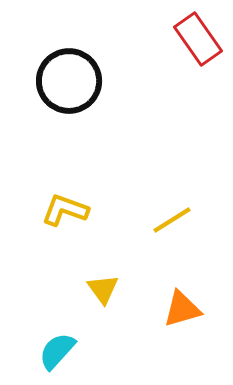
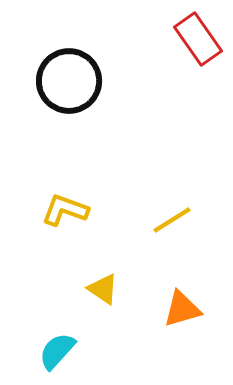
yellow triangle: rotated 20 degrees counterclockwise
